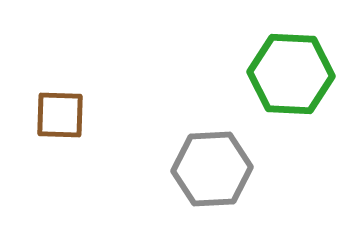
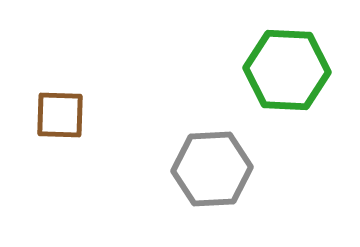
green hexagon: moved 4 px left, 4 px up
